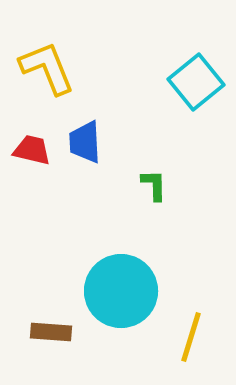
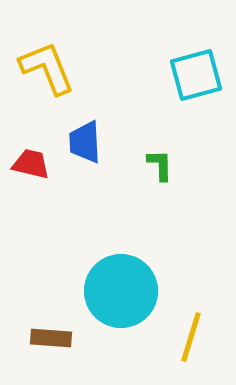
cyan square: moved 7 px up; rotated 24 degrees clockwise
red trapezoid: moved 1 px left, 14 px down
green L-shape: moved 6 px right, 20 px up
brown rectangle: moved 6 px down
